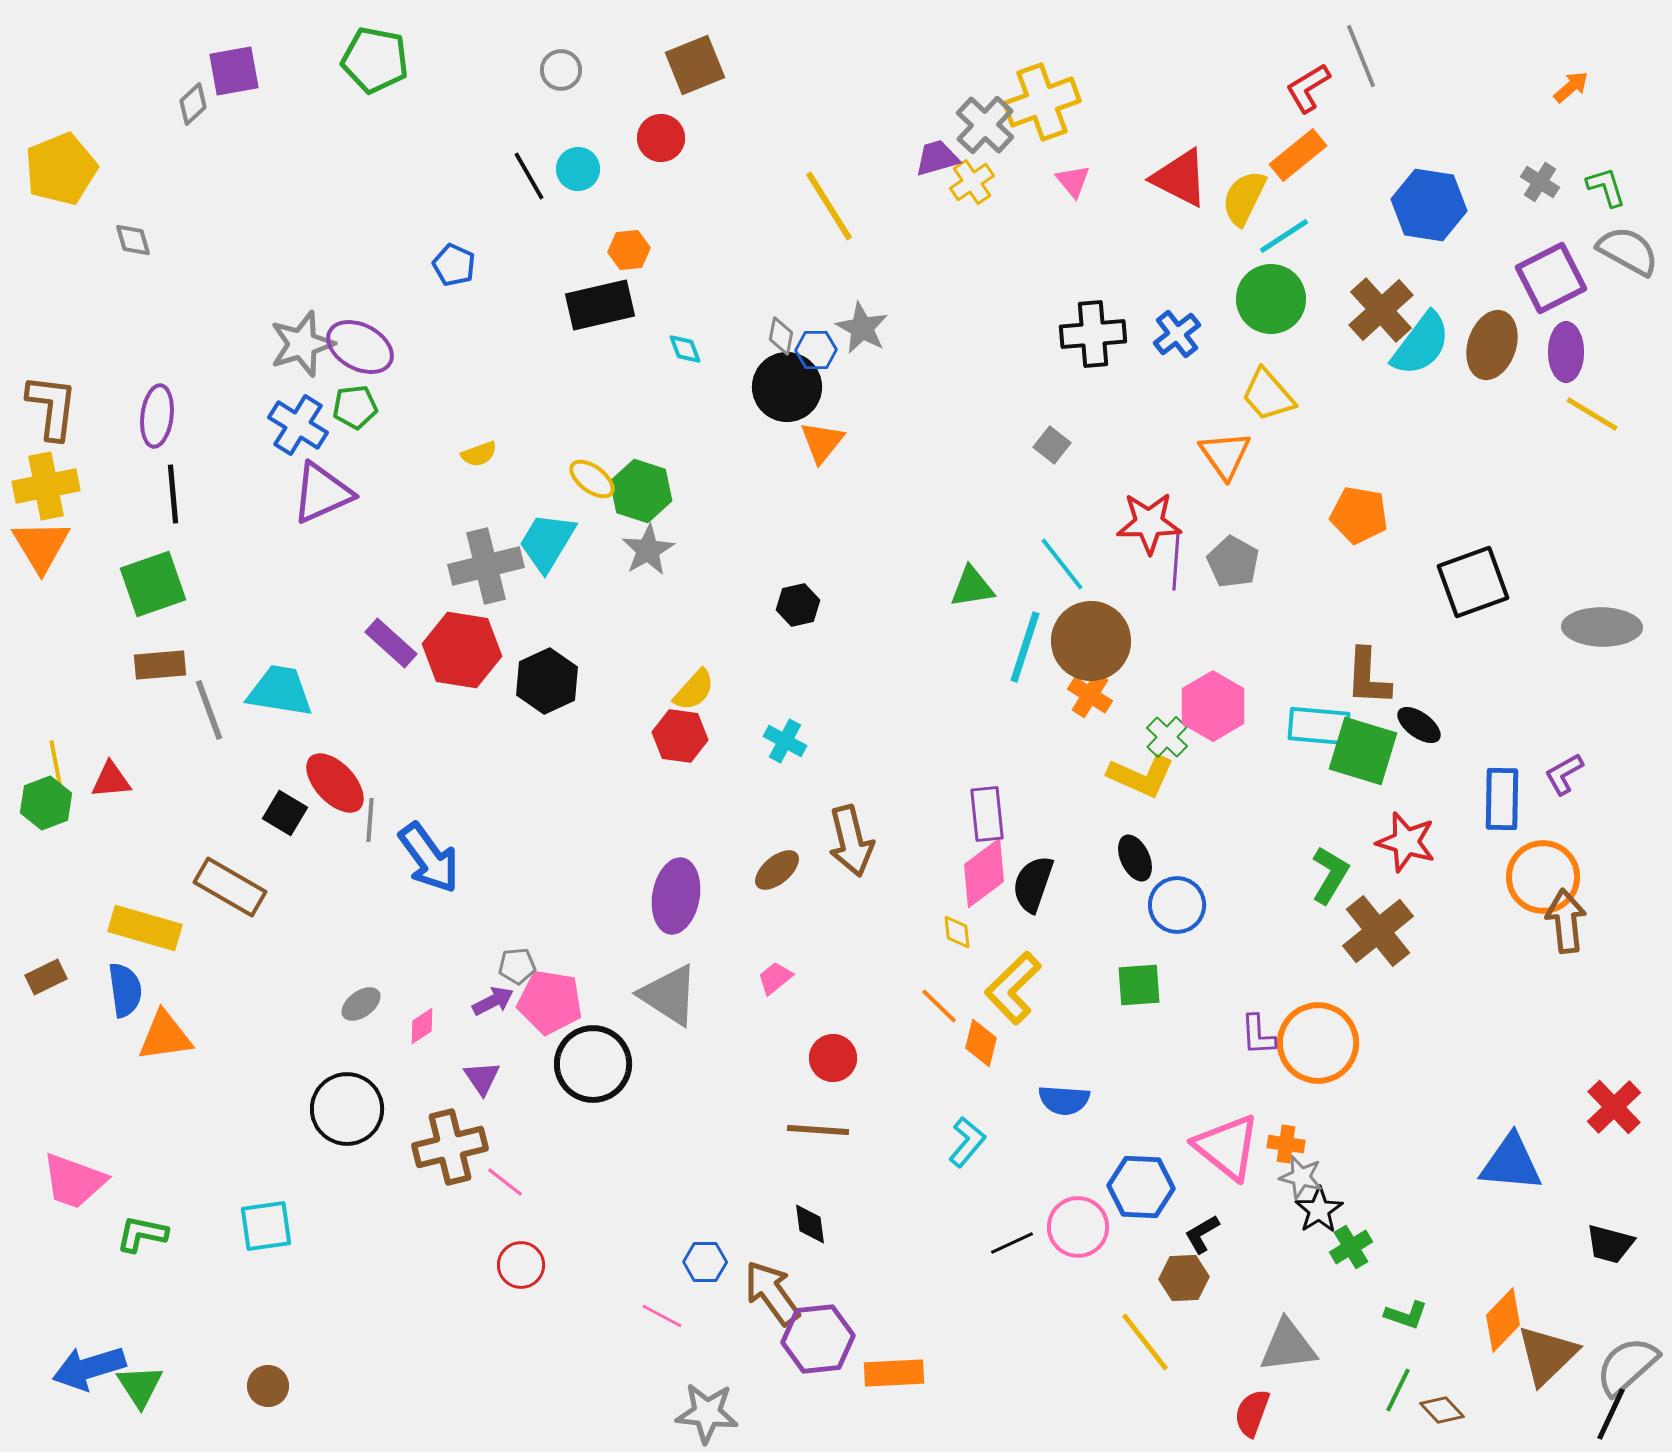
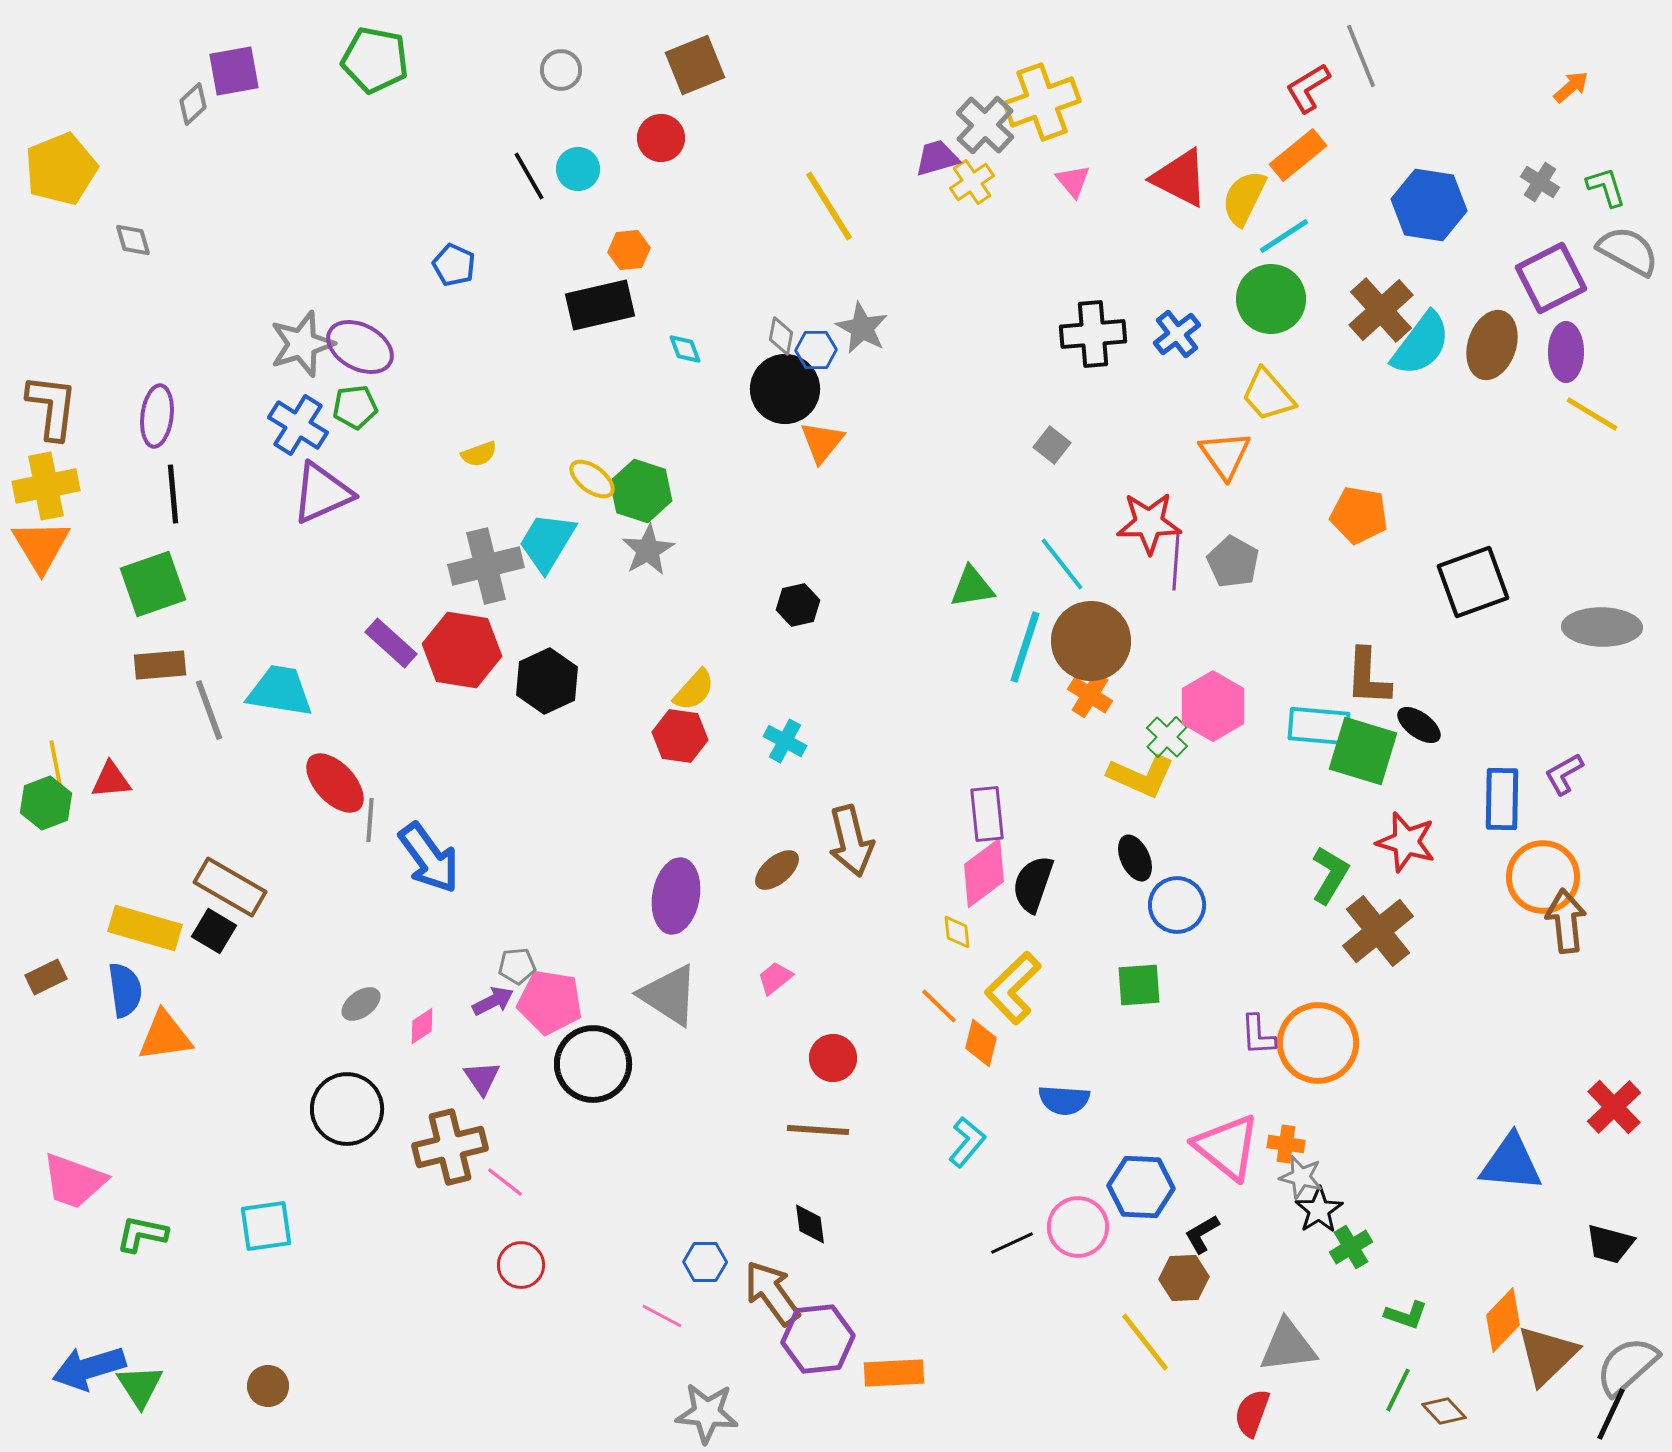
black circle at (787, 387): moved 2 px left, 2 px down
black square at (285, 813): moved 71 px left, 118 px down
brown diamond at (1442, 1410): moved 2 px right, 1 px down
